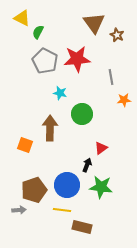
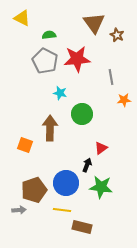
green semicircle: moved 11 px right, 3 px down; rotated 56 degrees clockwise
blue circle: moved 1 px left, 2 px up
